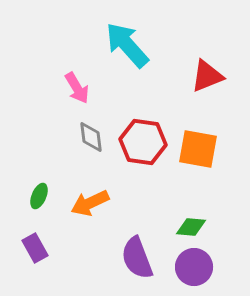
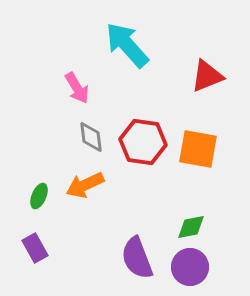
orange arrow: moved 5 px left, 18 px up
green diamond: rotated 16 degrees counterclockwise
purple circle: moved 4 px left
